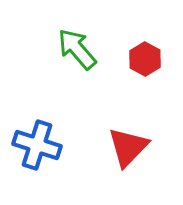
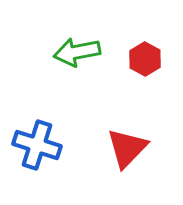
green arrow: moved 3 px down; rotated 60 degrees counterclockwise
red triangle: moved 1 px left, 1 px down
